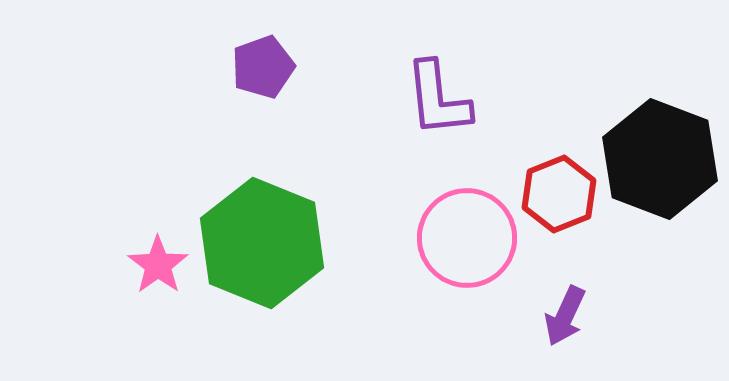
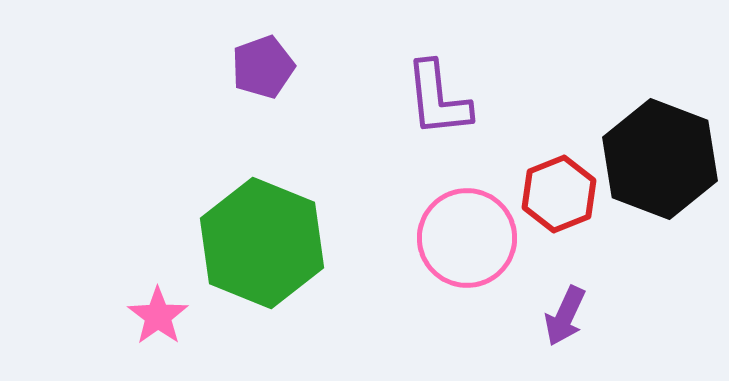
pink star: moved 51 px down
